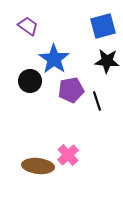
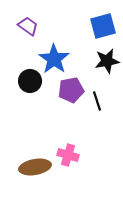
black star: rotated 15 degrees counterclockwise
pink cross: rotated 30 degrees counterclockwise
brown ellipse: moved 3 px left, 1 px down; rotated 16 degrees counterclockwise
